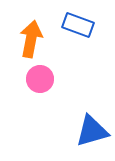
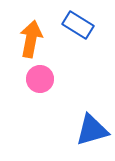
blue rectangle: rotated 12 degrees clockwise
blue triangle: moved 1 px up
